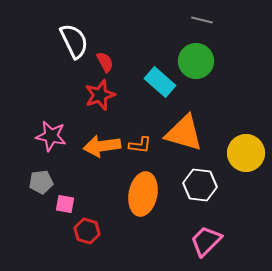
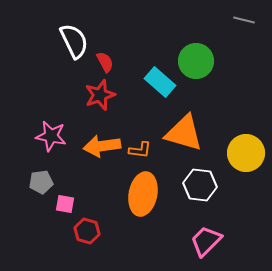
gray line: moved 42 px right
orange L-shape: moved 5 px down
